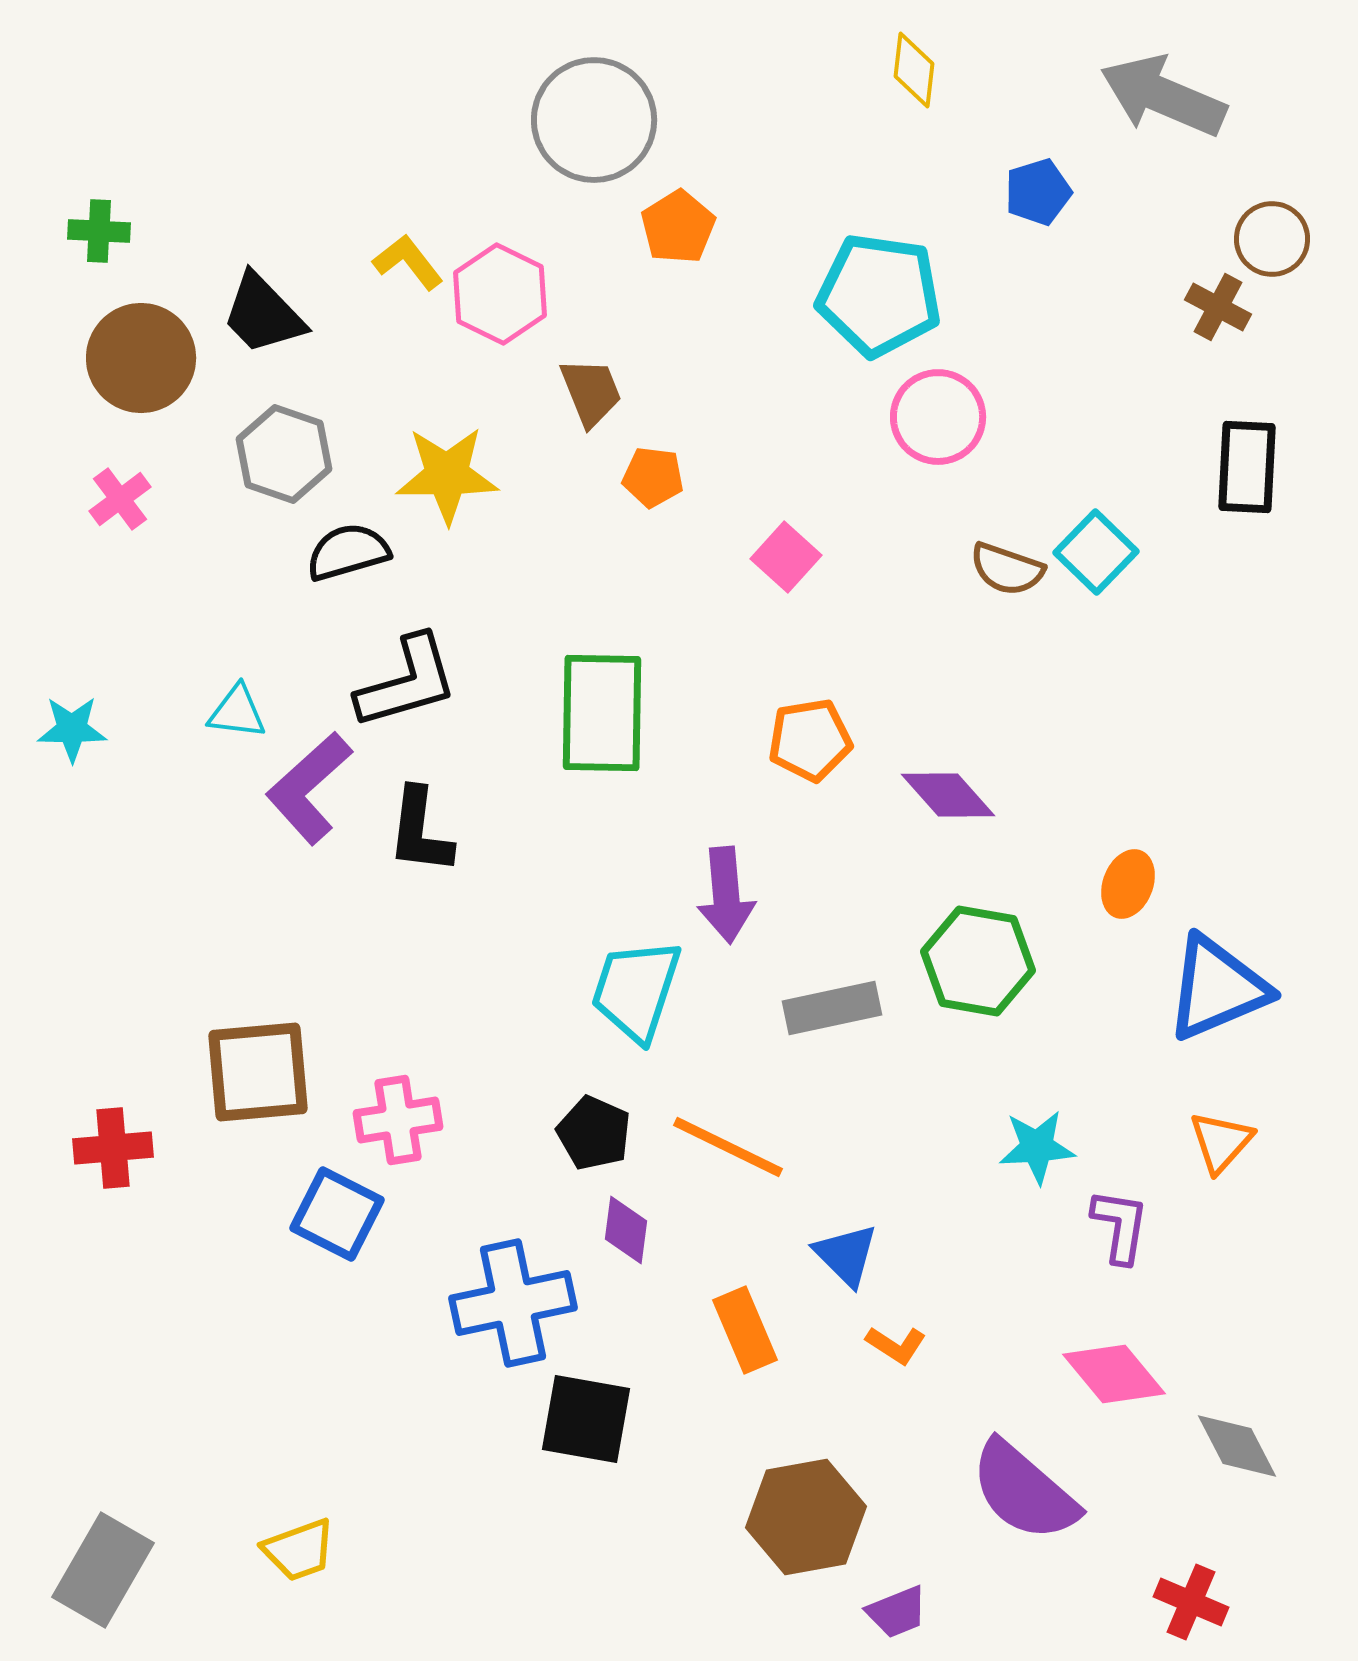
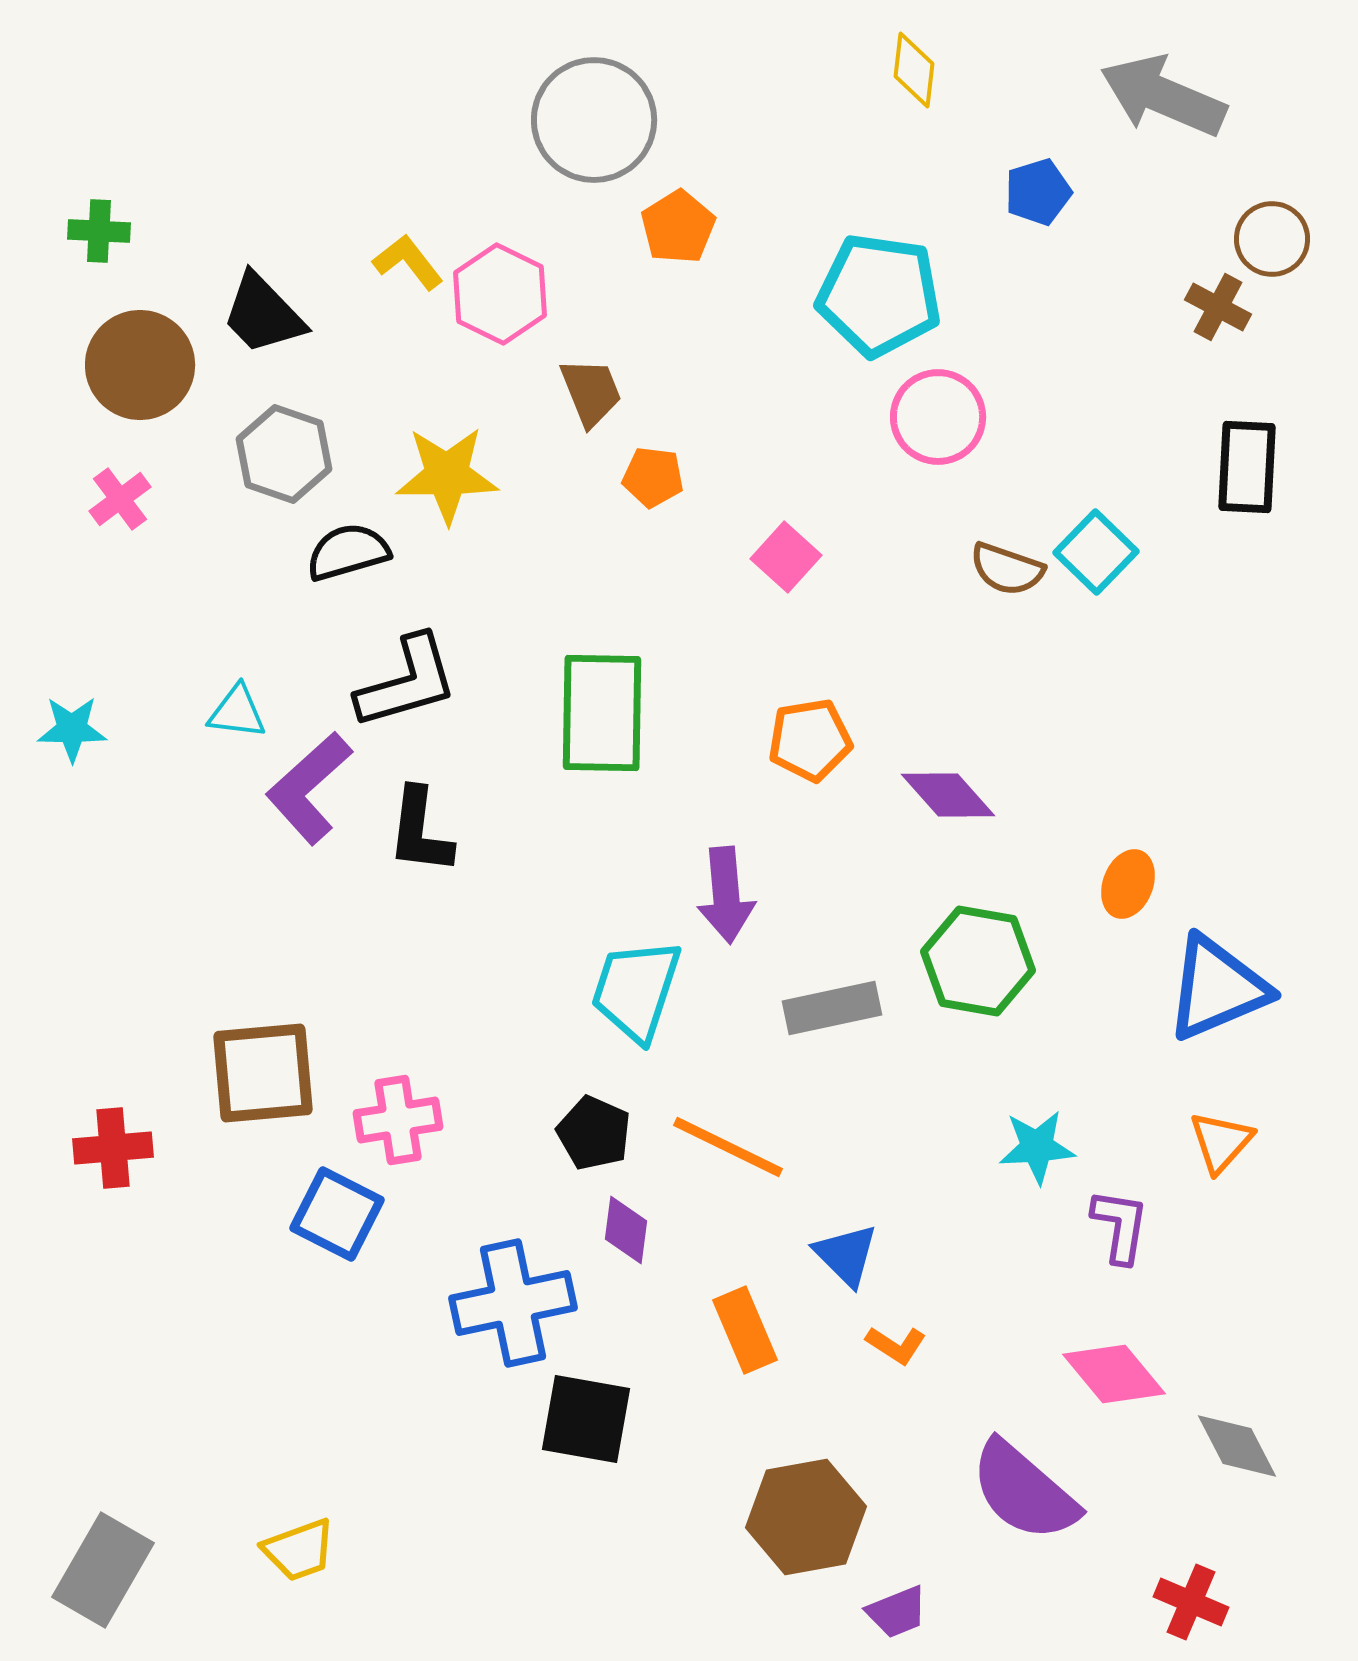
brown circle at (141, 358): moved 1 px left, 7 px down
brown square at (258, 1072): moved 5 px right, 1 px down
